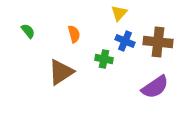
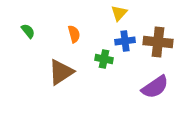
blue cross: rotated 30 degrees counterclockwise
